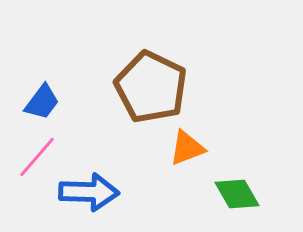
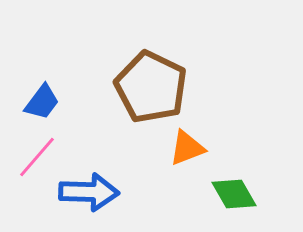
green diamond: moved 3 px left
